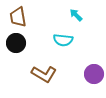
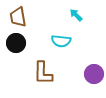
cyan semicircle: moved 2 px left, 1 px down
brown L-shape: moved 1 px left, 1 px up; rotated 60 degrees clockwise
